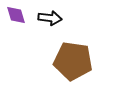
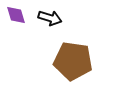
black arrow: rotated 10 degrees clockwise
